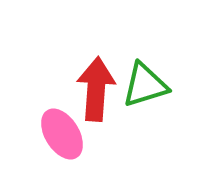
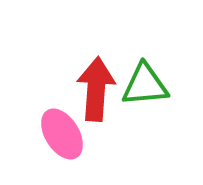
green triangle: rotated 12 degrees clockwise
